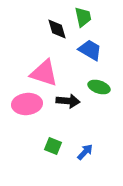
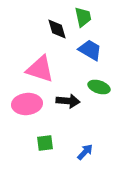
pink triangle: moved 4 px left, 4 px up
green square: moved 8 px left, 3 px up; rotated 30 degrees counterclockwise
